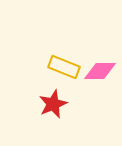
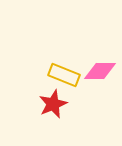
yellow rectangle: moved 8 px down
